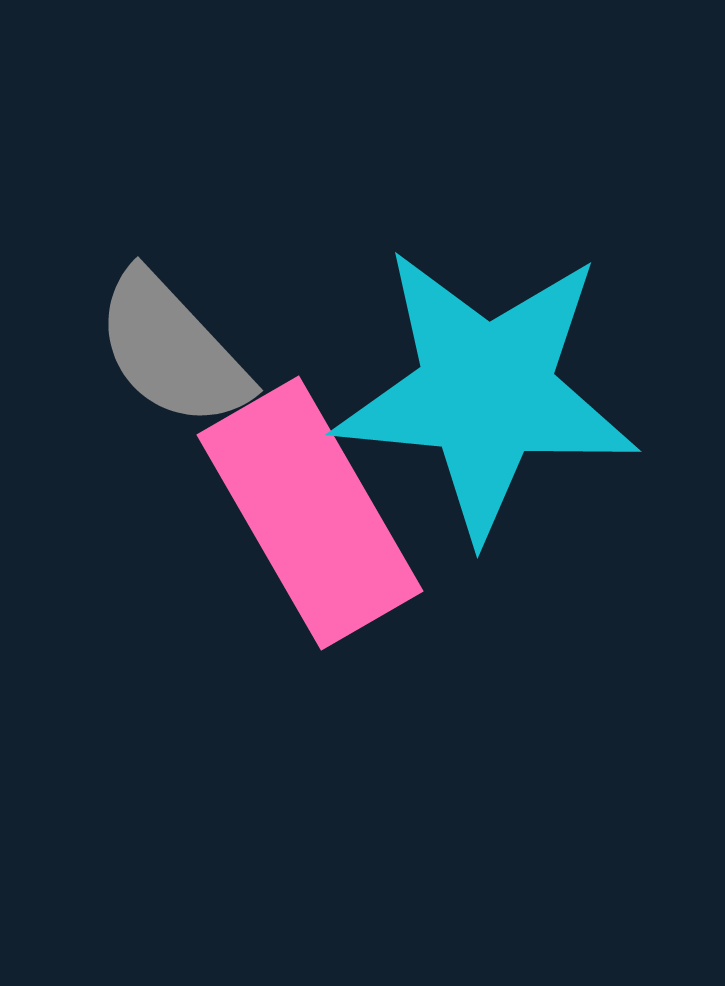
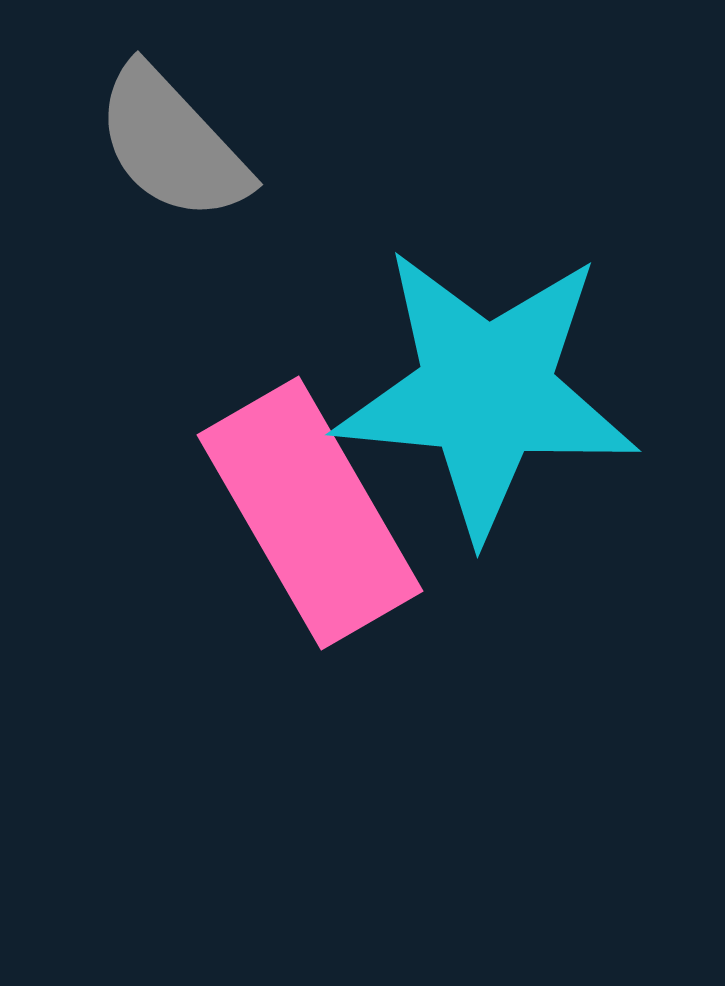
gray semicircle: moved 206 px up
